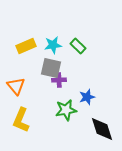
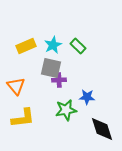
cyan star: rotated 18 degrees counterclockwise
blue star: rotated 21 degrees clockwise
yellow L-shape: moved 2 px right, 2 px up; rotated 120 degrees counterclockwise
